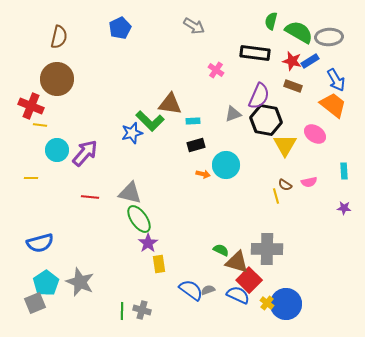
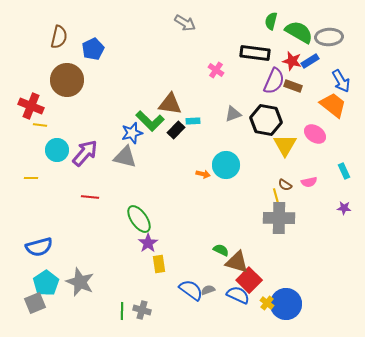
gray arrow at (194, 26): moved 9 px left, 3 px up
blue pentagon at (120, 28): moved 27 px left, 21 px down
brown circle at (57, 79): moved 10 px right, 1 px down
blue arrow at (336, 80): moved 5 px right, 1 px down
purple semicircle at (259, 96): moved 15 px right, 15 px up
black rectangle at (196, 145): moved 20 px left, 15 px up; rotated 30 degrees counterclockwise
cyan rectangle at (344, 171): rotated 21 degrees counterclockwise
gray triangle at (130, 193): moved 5 px left, 36 px up
blue semicircle at (40, 243): moved 1 px left, 4 px down
gray cross at (267, 249): moved 12 px right, 31 px up
